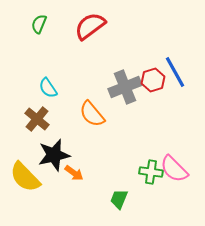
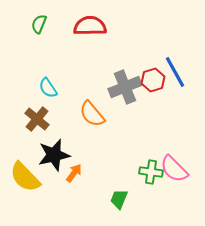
red semicircle: rotated 36 degrees clockwise
orange arrow: rotated 90 degrees counterclockwise
